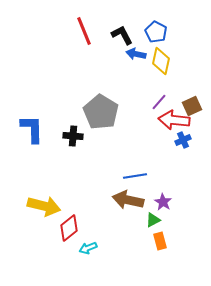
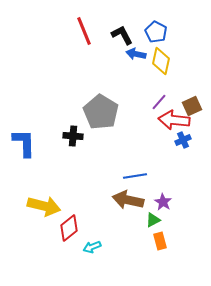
blue L-shape: moved 8 px left, 14 px down
cyan arrow: moved 4 px right, 1 px up
